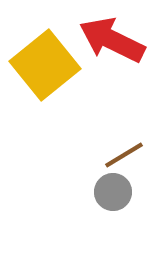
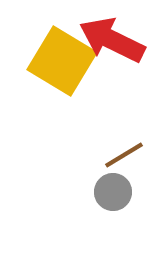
yellow square: moved 17 px right, 4 px up; rotated 20 degrees counterclockwise
